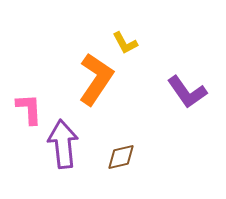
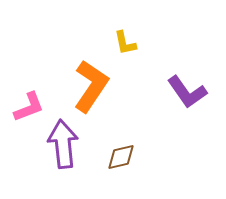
yellow L-shape: rotated 16 degrees clockwise
orange L-shape: moved 5 px left, 7 px down
pink L-shape: moved 2 px up; rotated 72 degrees clockwise
